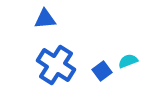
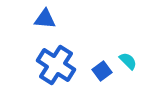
blue triangle: rotated 10 degrees clockwise
cyan semicircle: rotated 66 degrees clockwise
